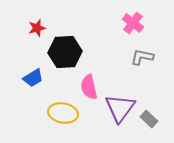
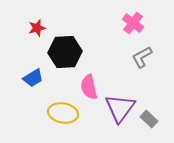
gray L-shape: rotated 40 degrees counterclockwise
